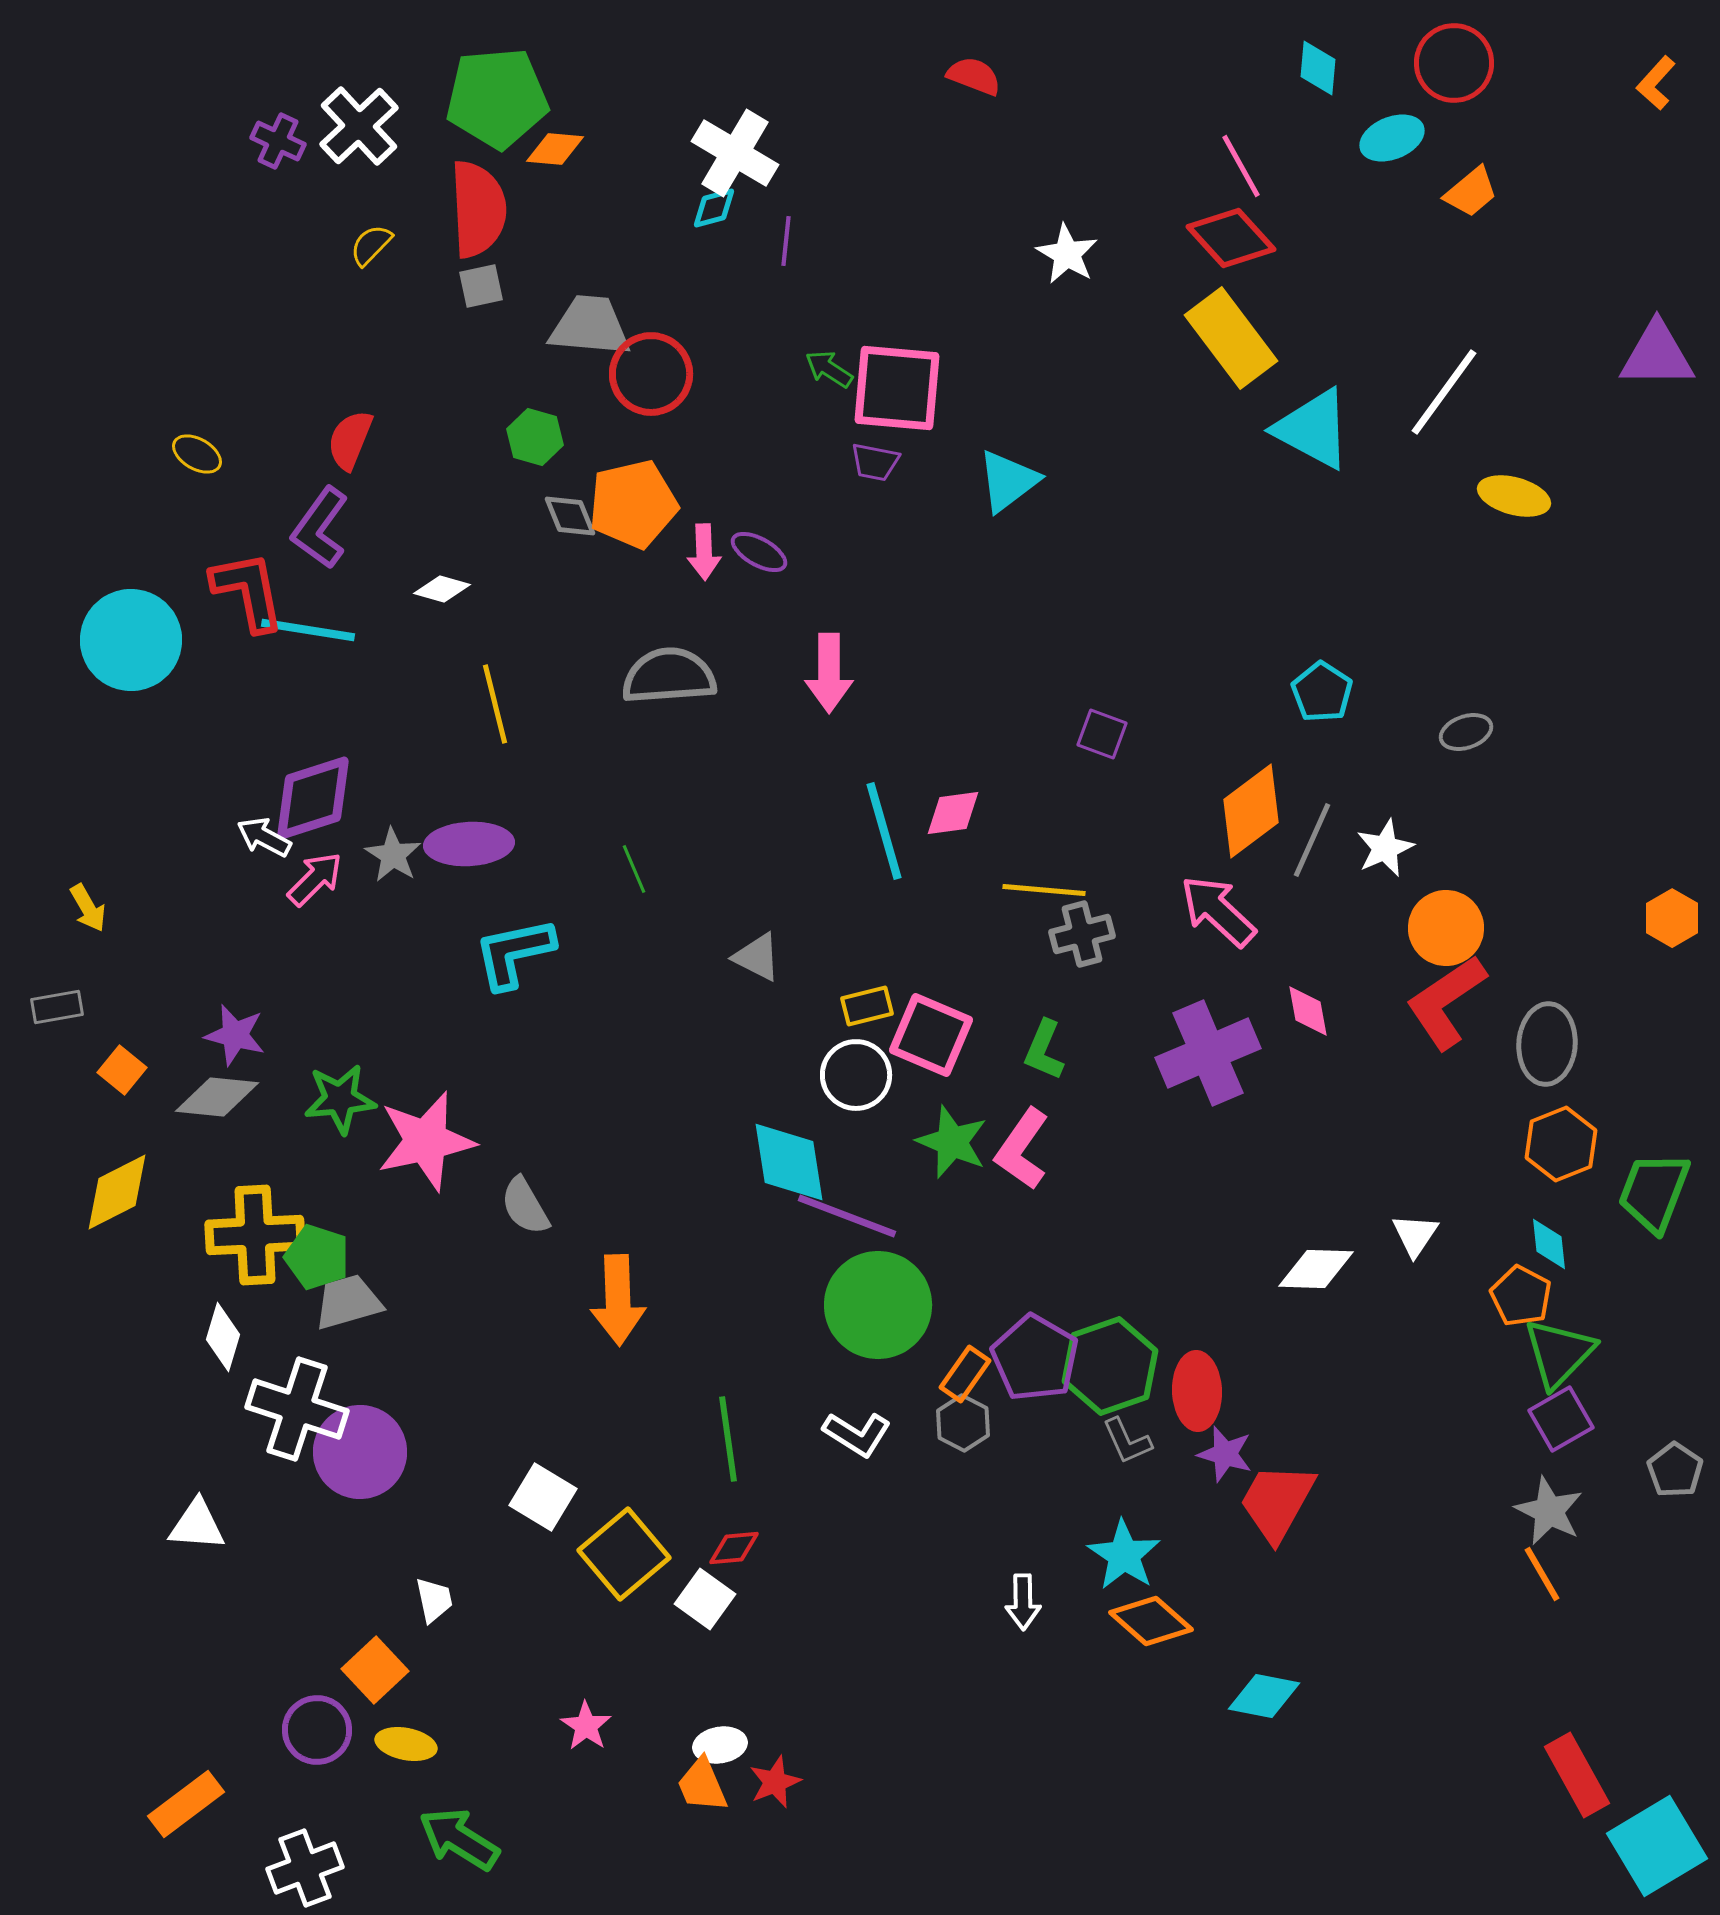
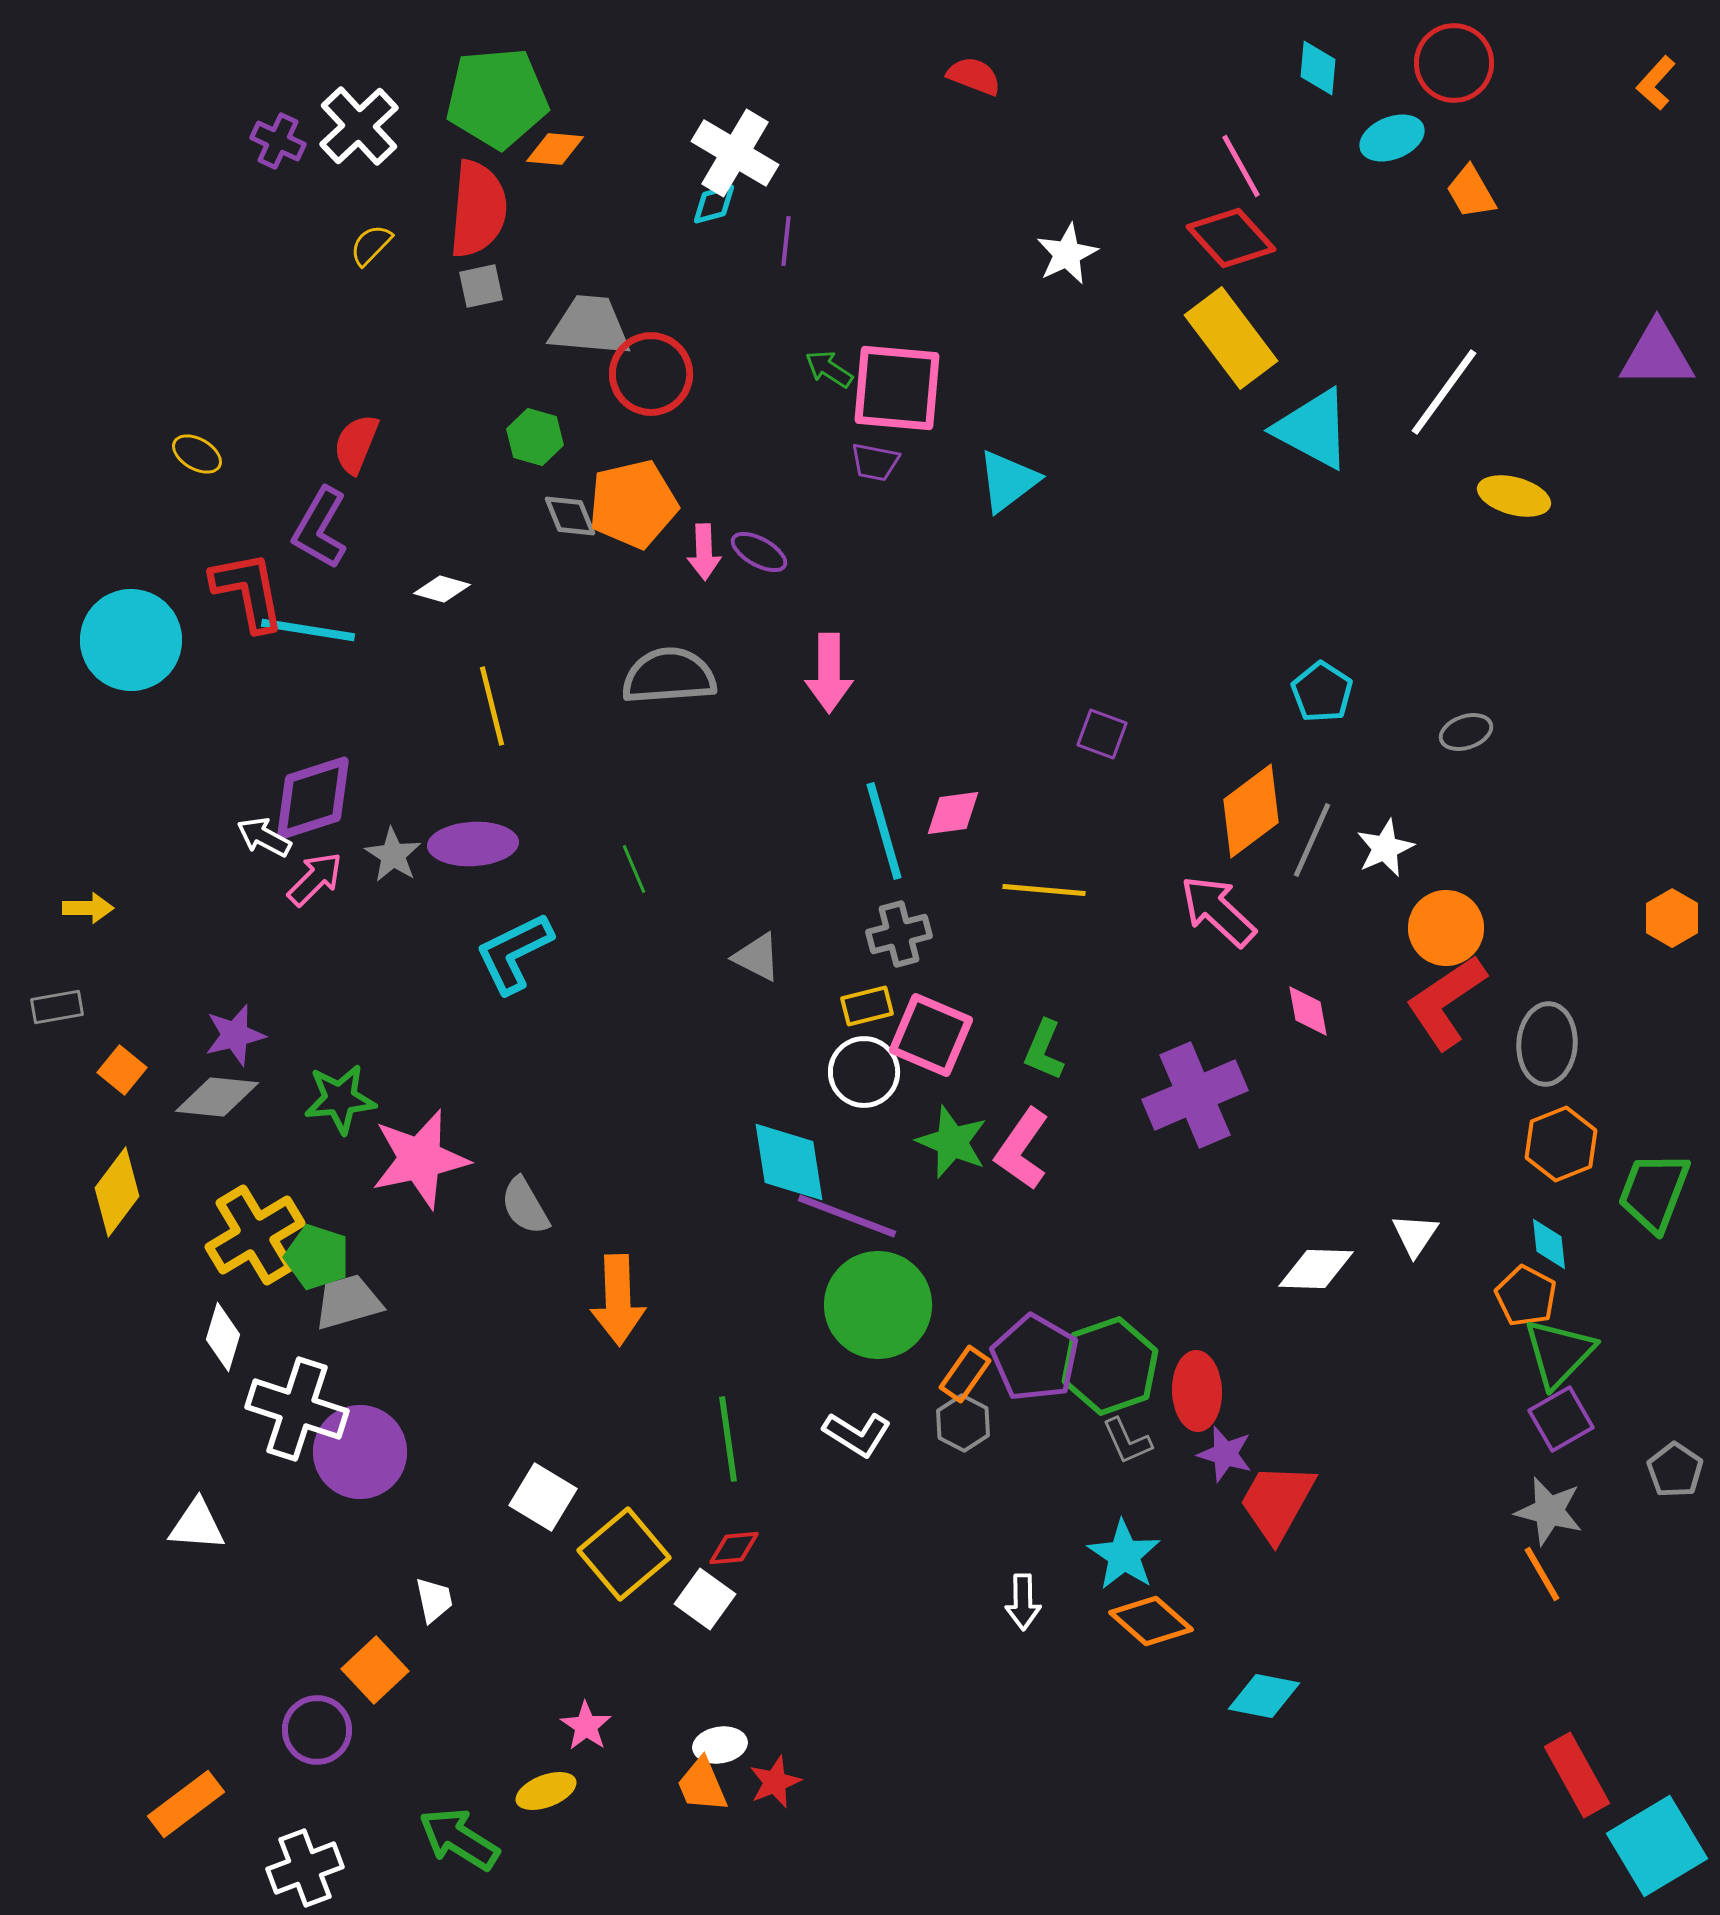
orange trapezoid at (1471, 192): rotated 100 degrees clockwise
cyan diamond at (714, 208): moved 4 px up
red semicircle at (478, 209): rotated 8 degrees clockwise
white star at (1067, 254): rotated 16 degrees clockwise
red semicircle at (350, 440): moved 6 px right, 4 px down
purple L-shape at (320, 528): rotated 6 degrees counterclockwise
yellow line at (495, 704): moved 3 px left, 2 px down
purple ellipse at (469, 844): moved 4 px right
yellow arrow at (88, 908): rotated 60 degrees counterclockwise
gray cross at (1082, 934): moved 183 px left
cyan L-shape at (514, 953): rotated 14 degrees counterclockwise
purple star at (235, 1035): rotated 28 degrees counterclockwise
purple cross at (1208, 1053): moved 13 px left, 42 px down
white circle at (856, 1075): moved 8 px right, 3 px up
pink star at (426, 1141): moved 6 px left, 18 px down
yellow diamond at (117, 1192): rotated 26 degrees counterclockwise
yellow cross at (255, 1235): rotated 28 degrees counterclockwise
orange pentagon at (1521, 1296): moved 5 px right
gray star at (1549, 1511): rotated 12 degrees counterclockwise
yellow ellipse at (406, 1744): moved 140 px right, 47 px down; rotated 32 degrees counterclockwise
